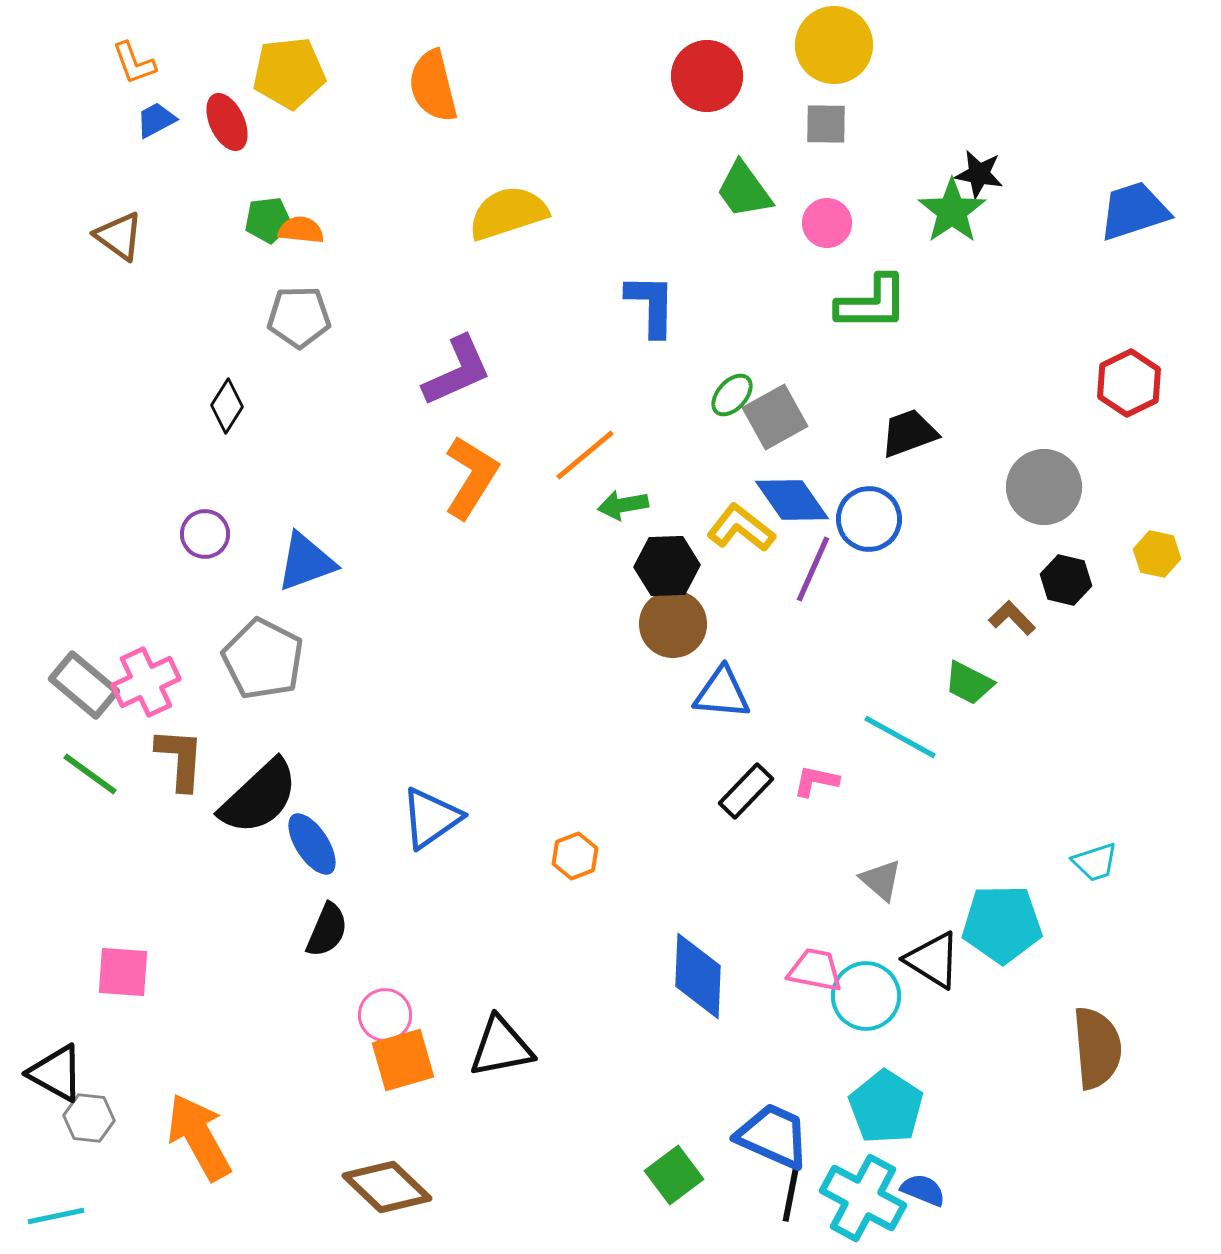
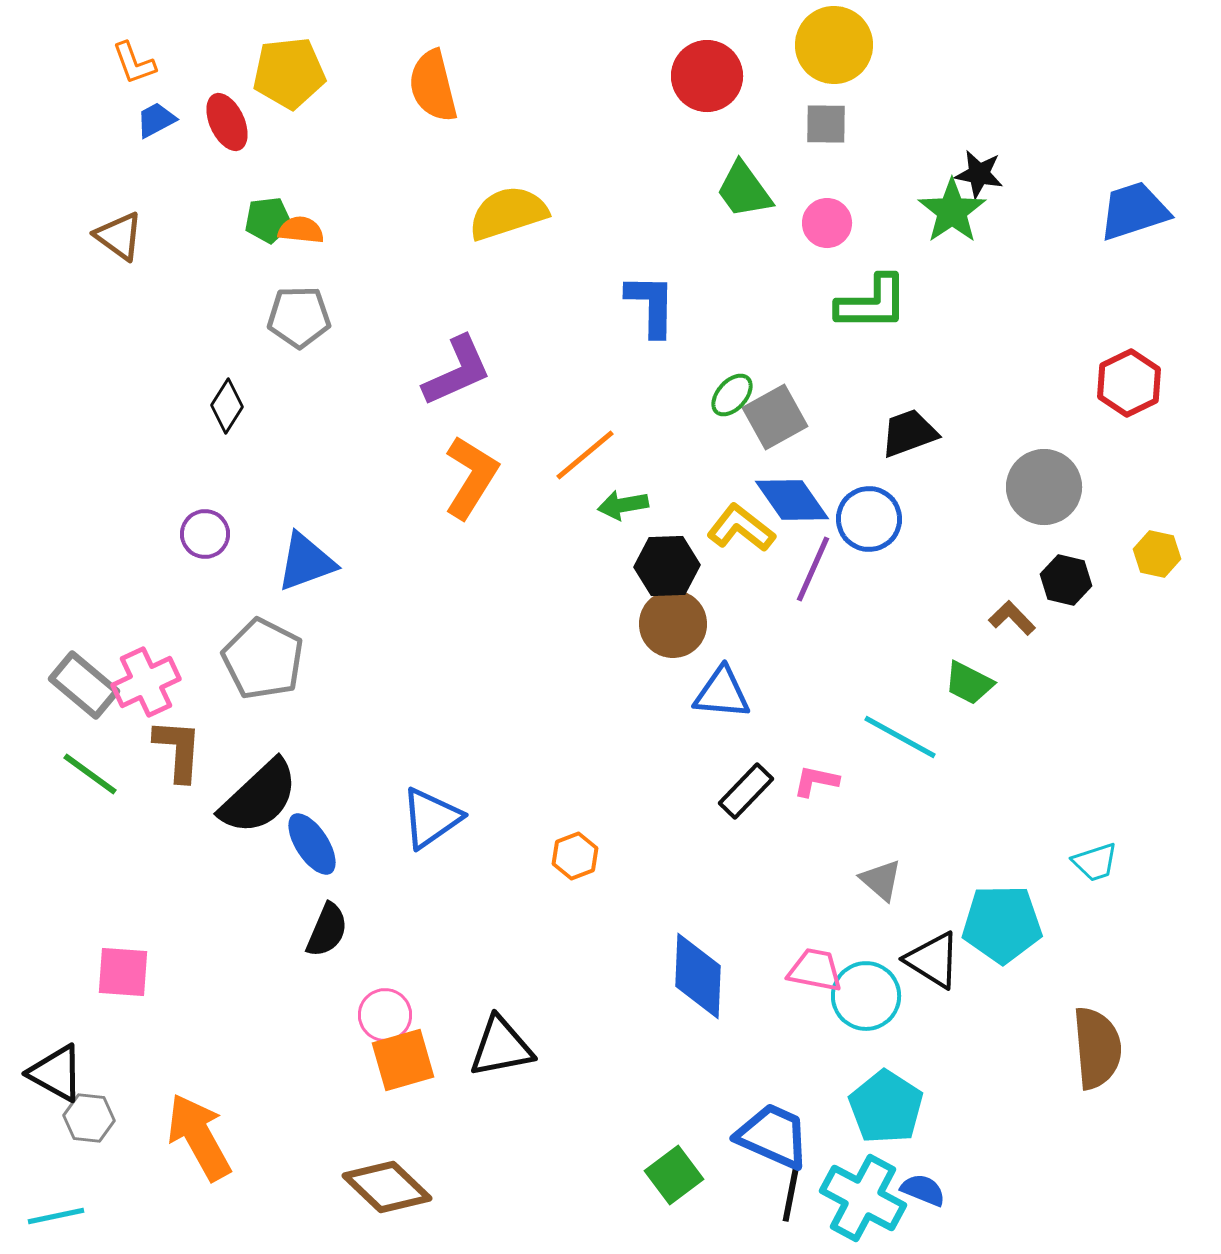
brown L-shape at (180, 759): moved 2 px left, 9 px up
